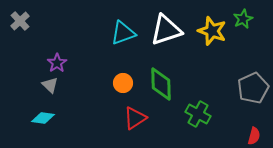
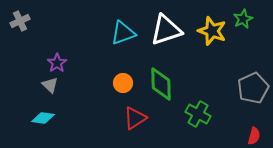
gray cross: rotated 18 degrees clockwise
